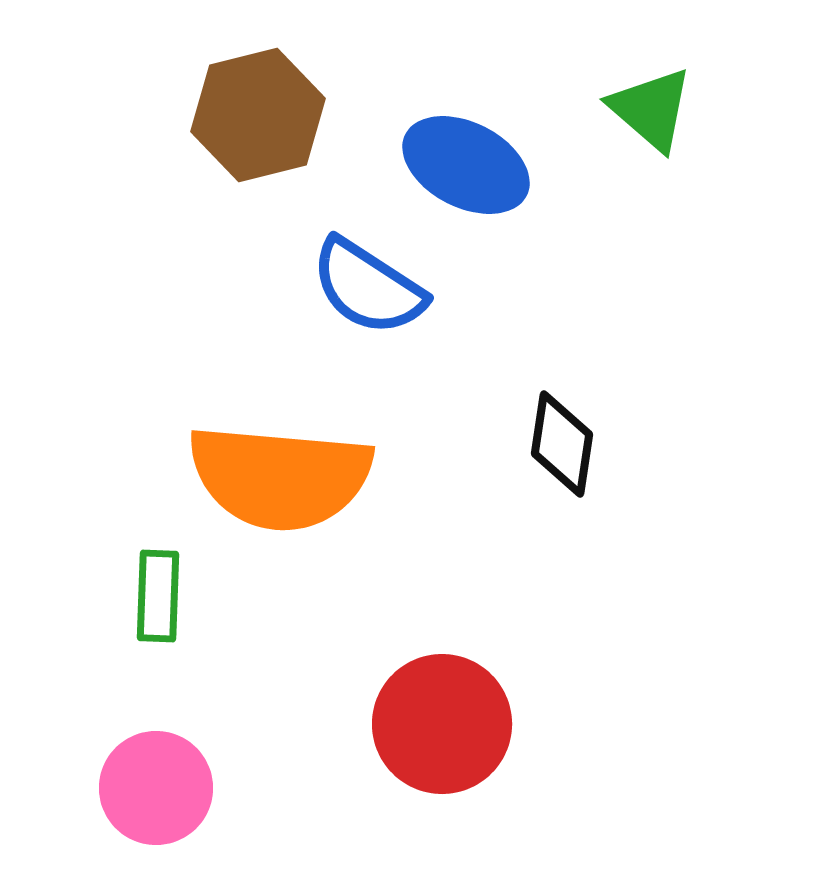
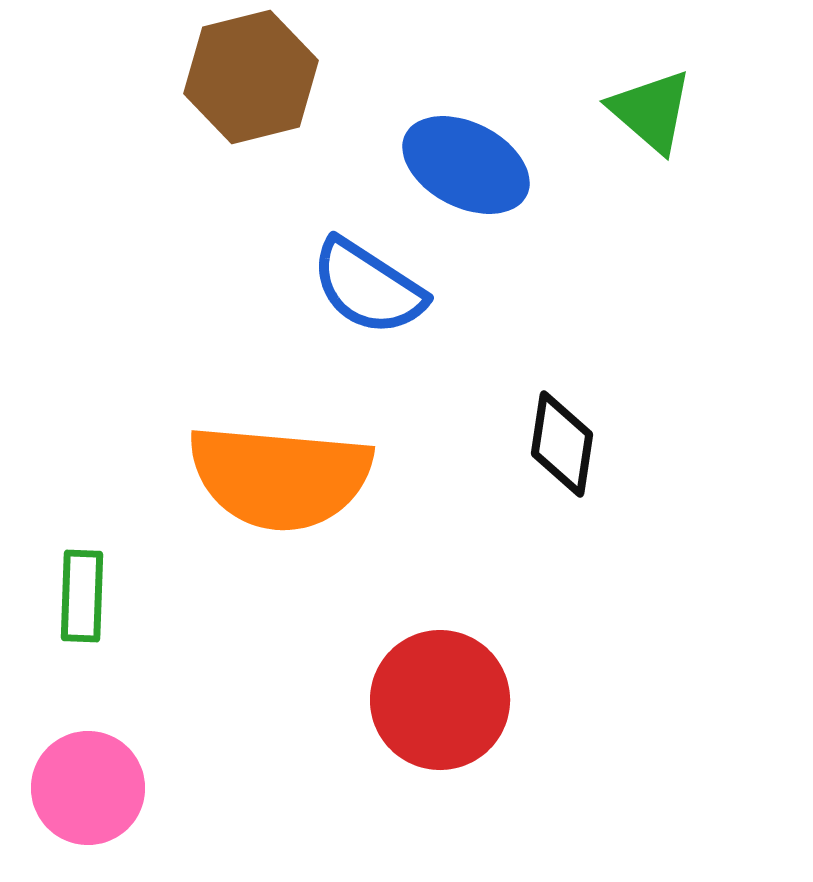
green triangle: moved 2 px down
brown hexagon: moved 7 px left, 38 px up
green rectangle: moved 76 px left
red circle: moved 2 px left, 24 px up
pink circle: moved 68 px left
